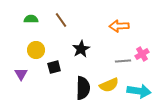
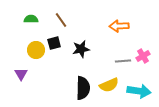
black star: rotated 18 degrees clockwise
pink cross: moved 1 px right, 2 px down
black square: moved 24 px up
